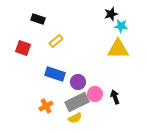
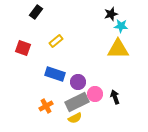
black rectangle: moved 2 px left, 7 px up; rotated 72 degrees counterclockwise
